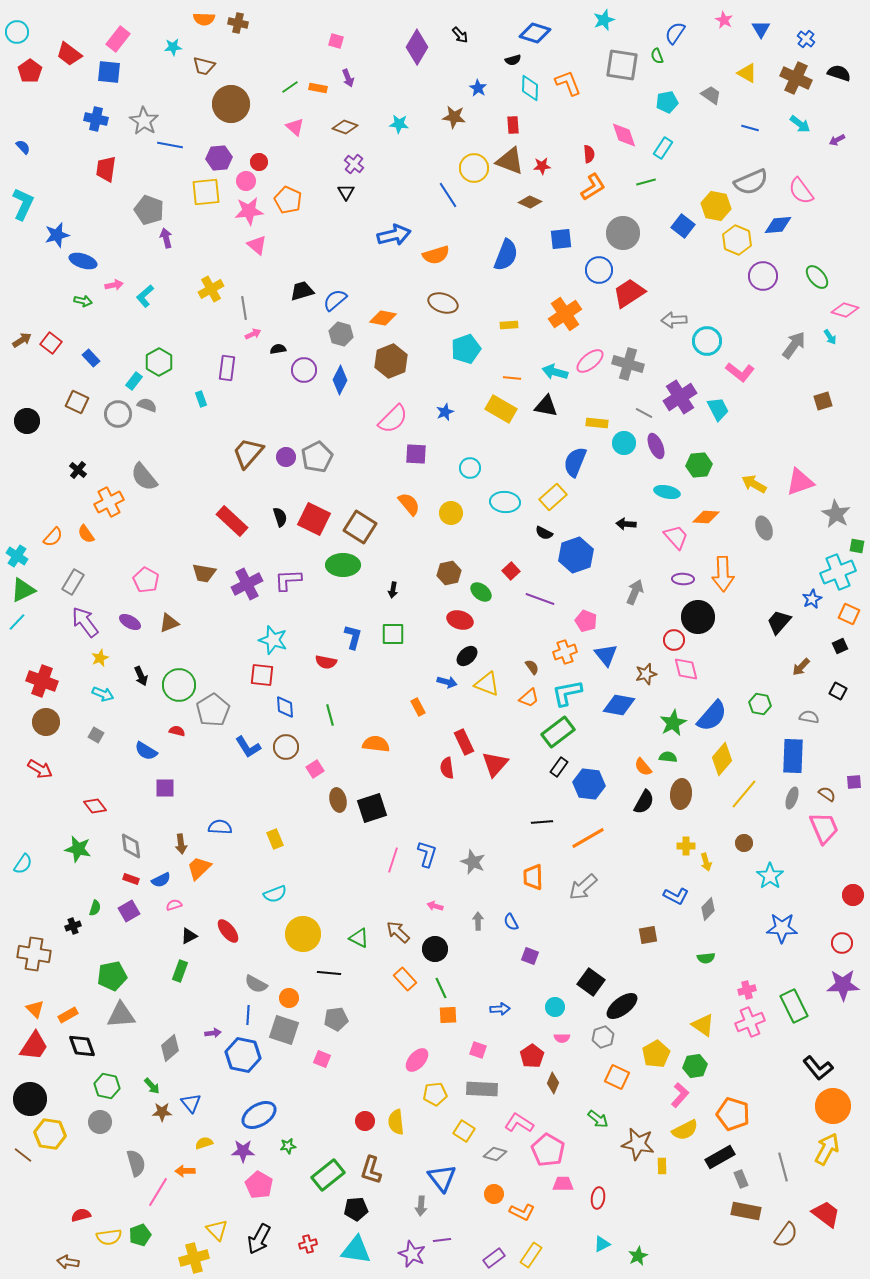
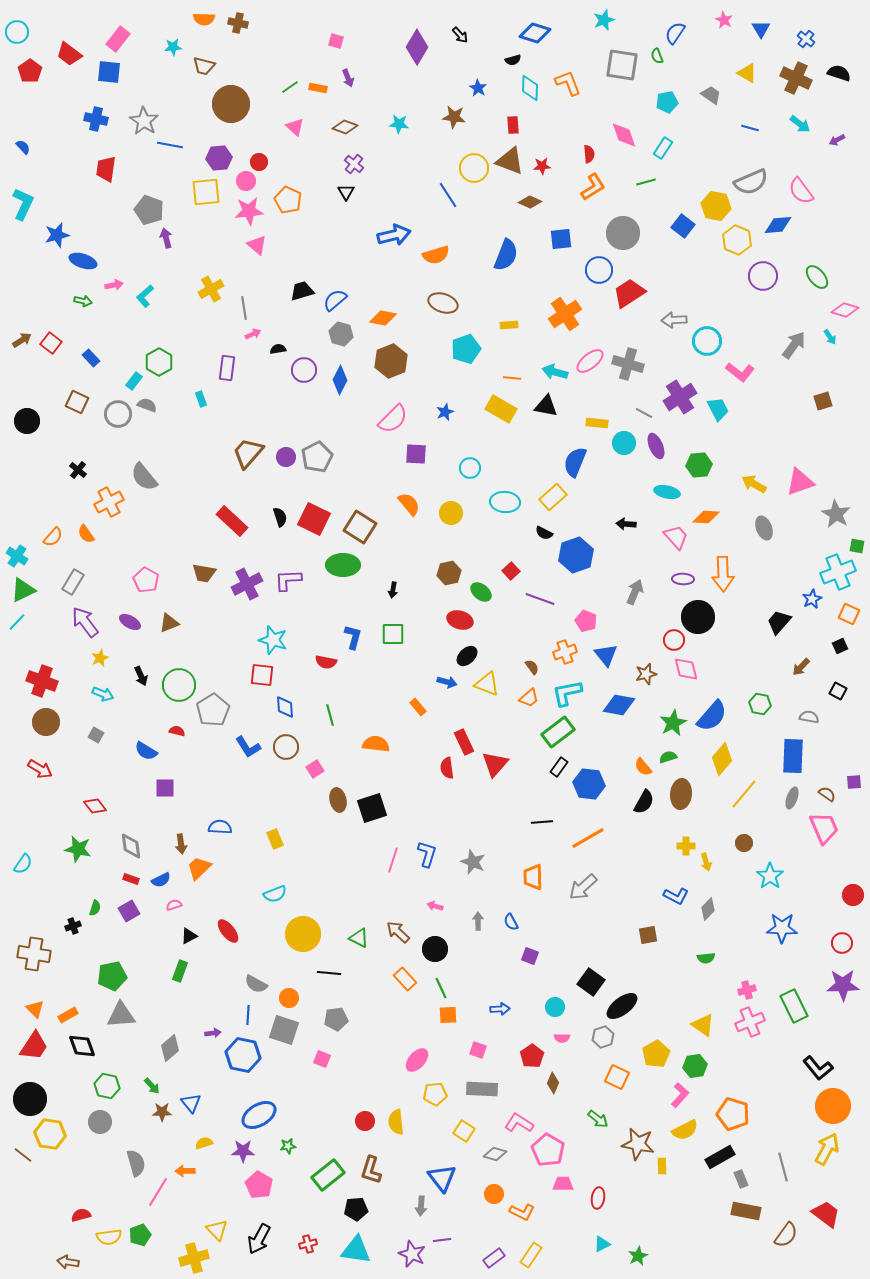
orange rectangle at (418, 707): rotated 12 degrees counterclockwise
green semicircle at (668, 757): rotated 24 degrees counterclockwise
